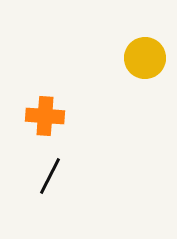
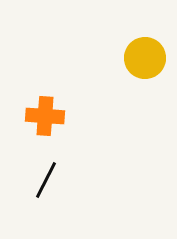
black line: moved 4 px left, 4 px down
